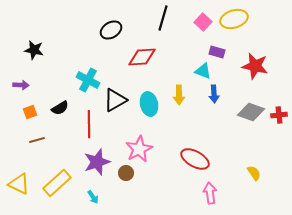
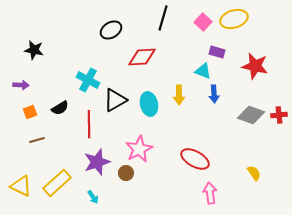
gray diamond: moved 3 px down
yellow triangle: moved 2 px right, 2 px down
